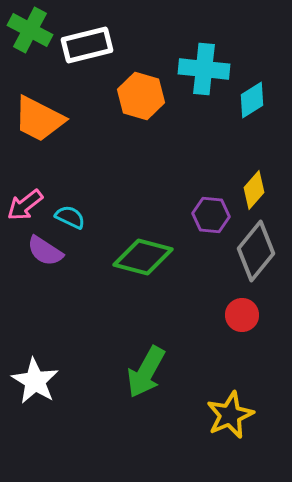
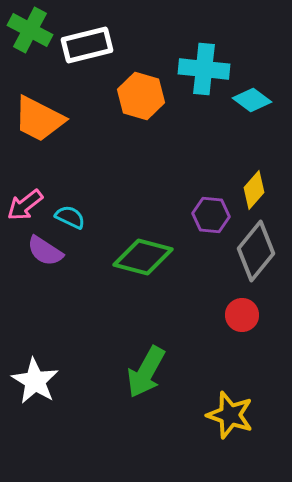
cyan diamond: rotated 69 degrees clockwise
yellow star: rotated 30 degrees counterclockwise
